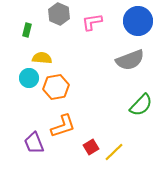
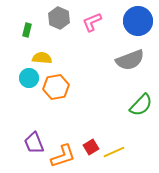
gray hexagon: moved 4 px down
pink L-shape: rotated 15 degrees counterclockwise
orange L-shape: moved 30 px down
yellow line: rotated 20 degrees clockwise
